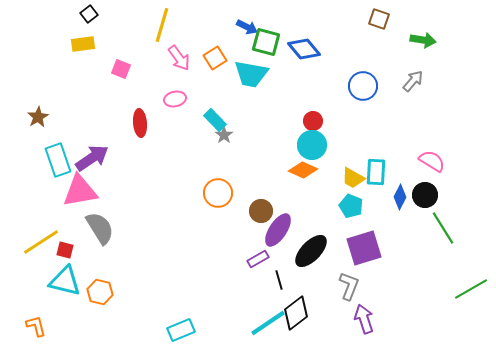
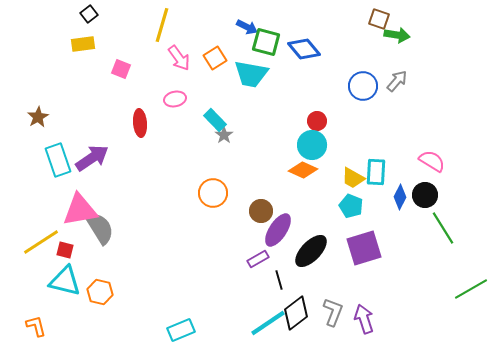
green arrow at (423, 40): moved 26 px left, 5 px up
gray arrow at (413, 81): moved 16 px left
red circle at (313, 121): moved 4 px right
pink triangle at (80, 191): moved 19 px down
orange circle at (218, 193): moved 5 px left
gray L-shape at (349, 286): moved 16 px left, 26 px down
